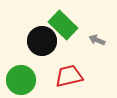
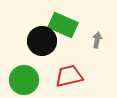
green rectangle: rotated 20 degrees counterclockwise
gray arrow: rotated 77 degrees clockwise
green circle: moved 3 px right
